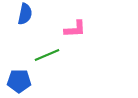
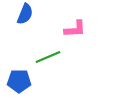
blue semicircle: rotated 10 degrees clockwise
green line: moved 1 px right, 2 px down
